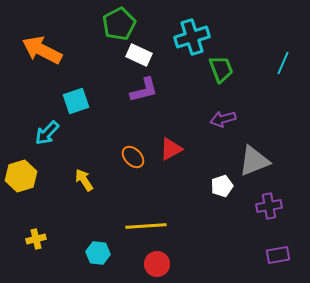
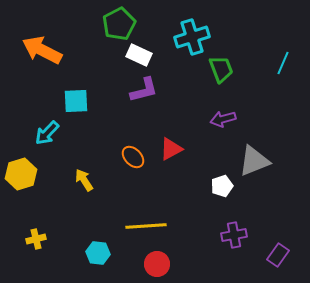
cyan square: rotated 16 degrees clockwise
yellow hexagon: moved 2 px up
purple cross: moved 35 px left, 29 px down
purple rectangle: rotated 45 degrees counterclockwise
